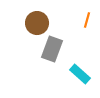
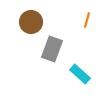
brown circle: moved 6 px left, 1 px up
